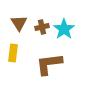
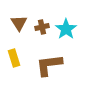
cyan star: moved 2 px right
yellow rectangle: moved 1 px right, 5 px down; rotated 24 degrees counterclockwise
brown L-shape: moved 1 px down
